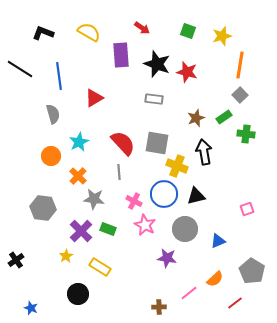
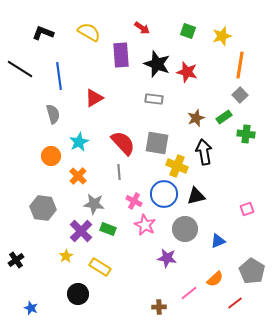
gray star at (94, 199): moved 5 px down
